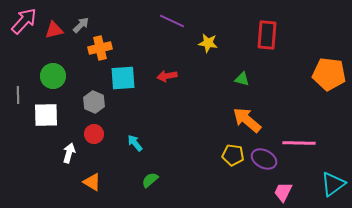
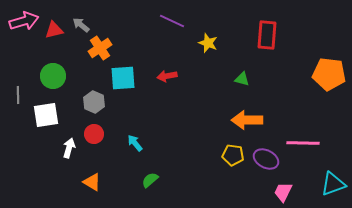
pink arrow: rotated 32 degrees clockwise
gray arrow: rotated 96 degrees counterclockwise
yellow star: rotated 12 degrees clockwise
orange cross: rotated 20 degrees counterclockwise
white square: rotated 8 degrees counterclockwise
orange arrow: rotated 40 degrees counterclockwise
pink line: moved 4 px right
white arrow: moved 5 px up
purple ellipse: moved 2 px right
cyan triangle: rotated 16 degrees clockwise
